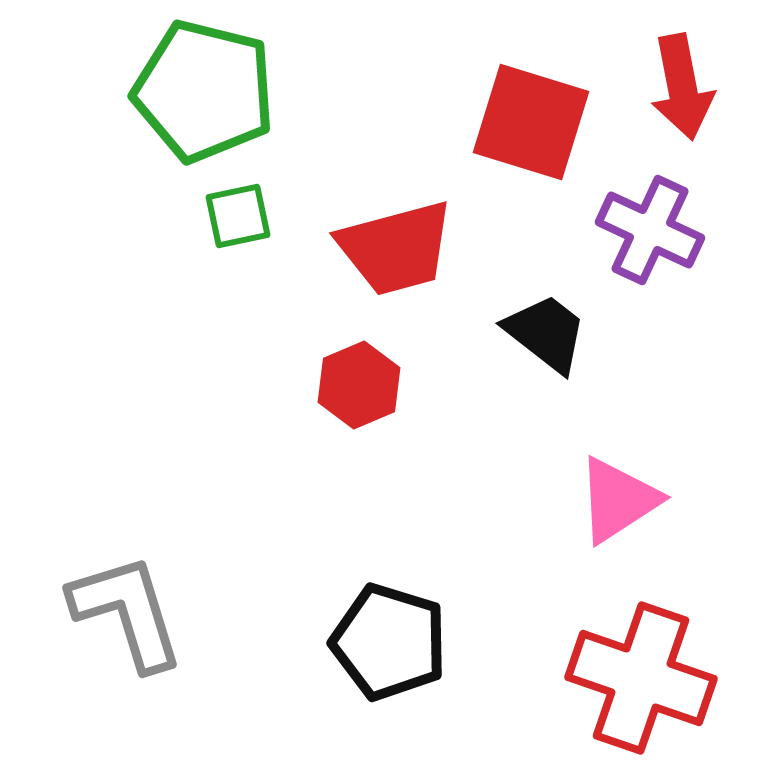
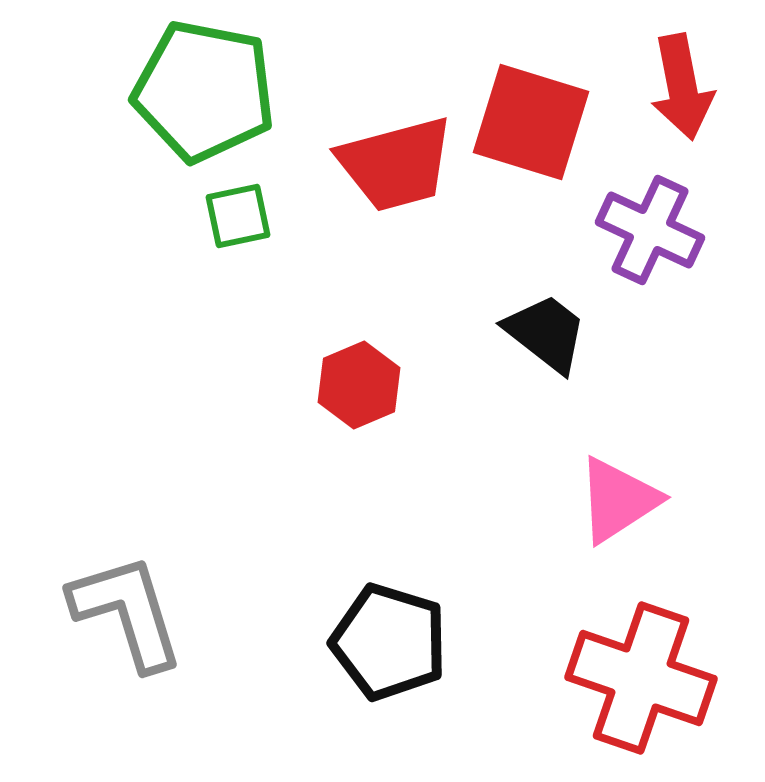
green pentagon: rotated 3 degrees counterclockwise
red trapezoid: moved 84 px up
